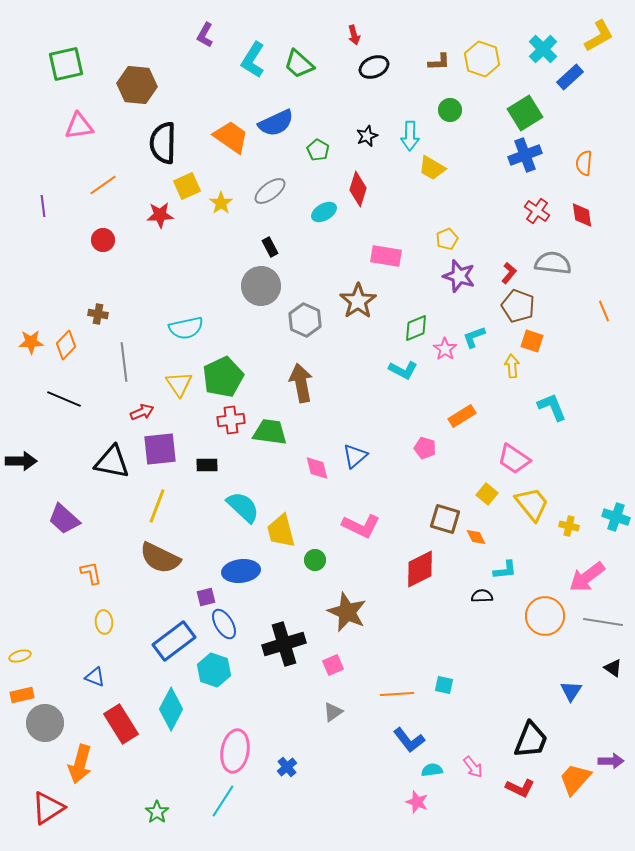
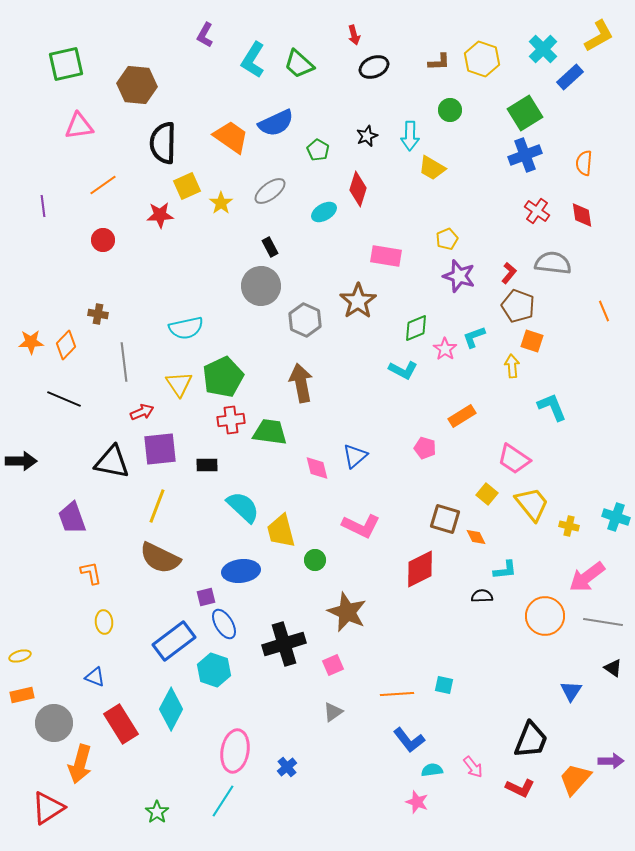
purple trapezoid at (64, 519): moved 8 px right, 1 px up; rotated 28 degrees clockwise
gray circle at (45, 723): moved 9 px right
